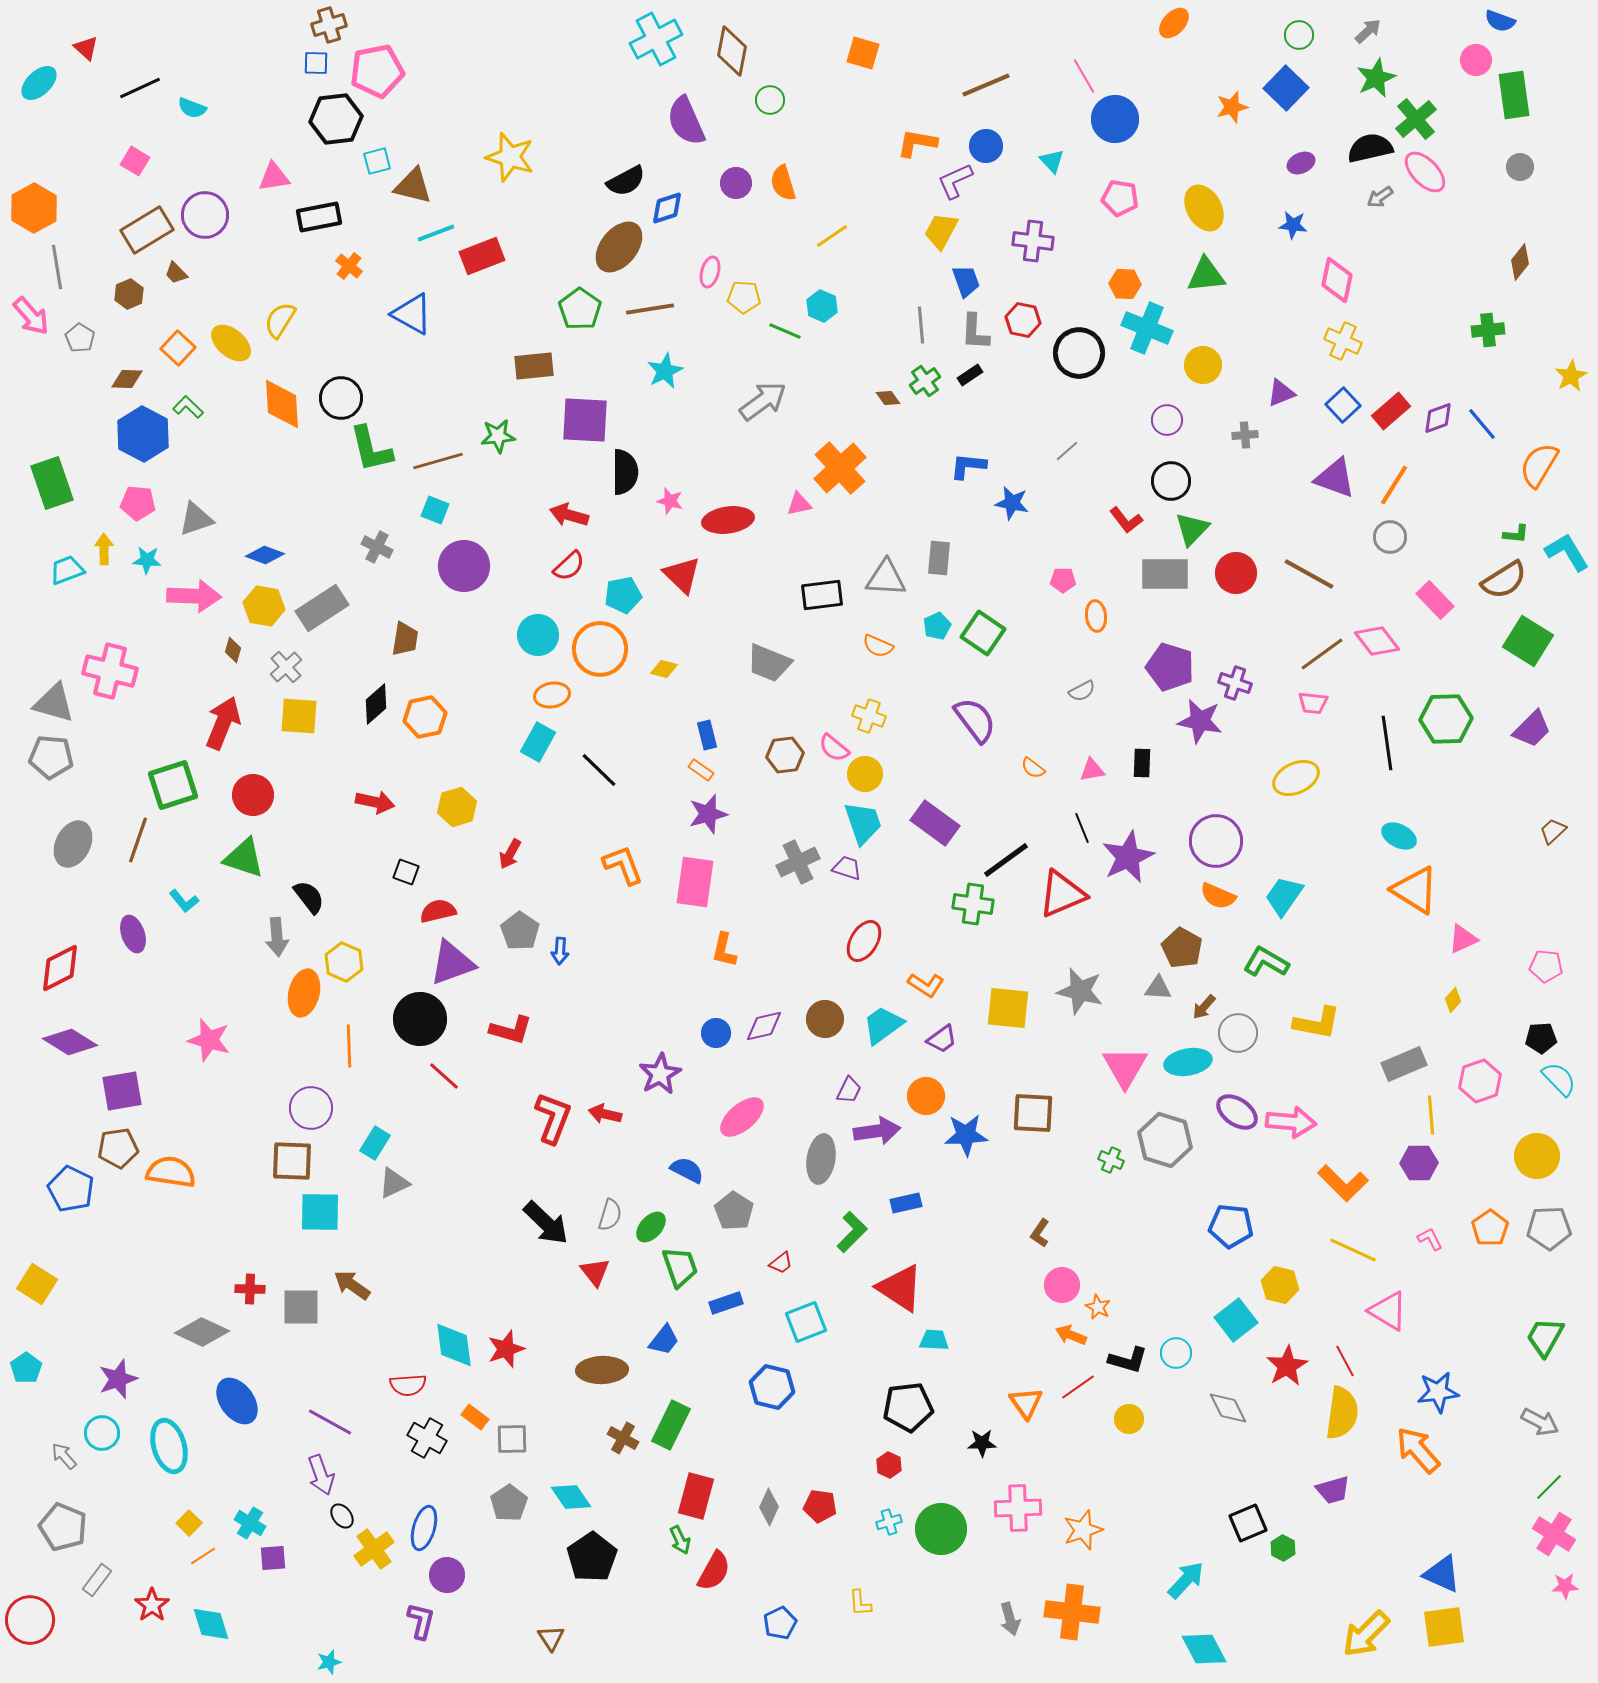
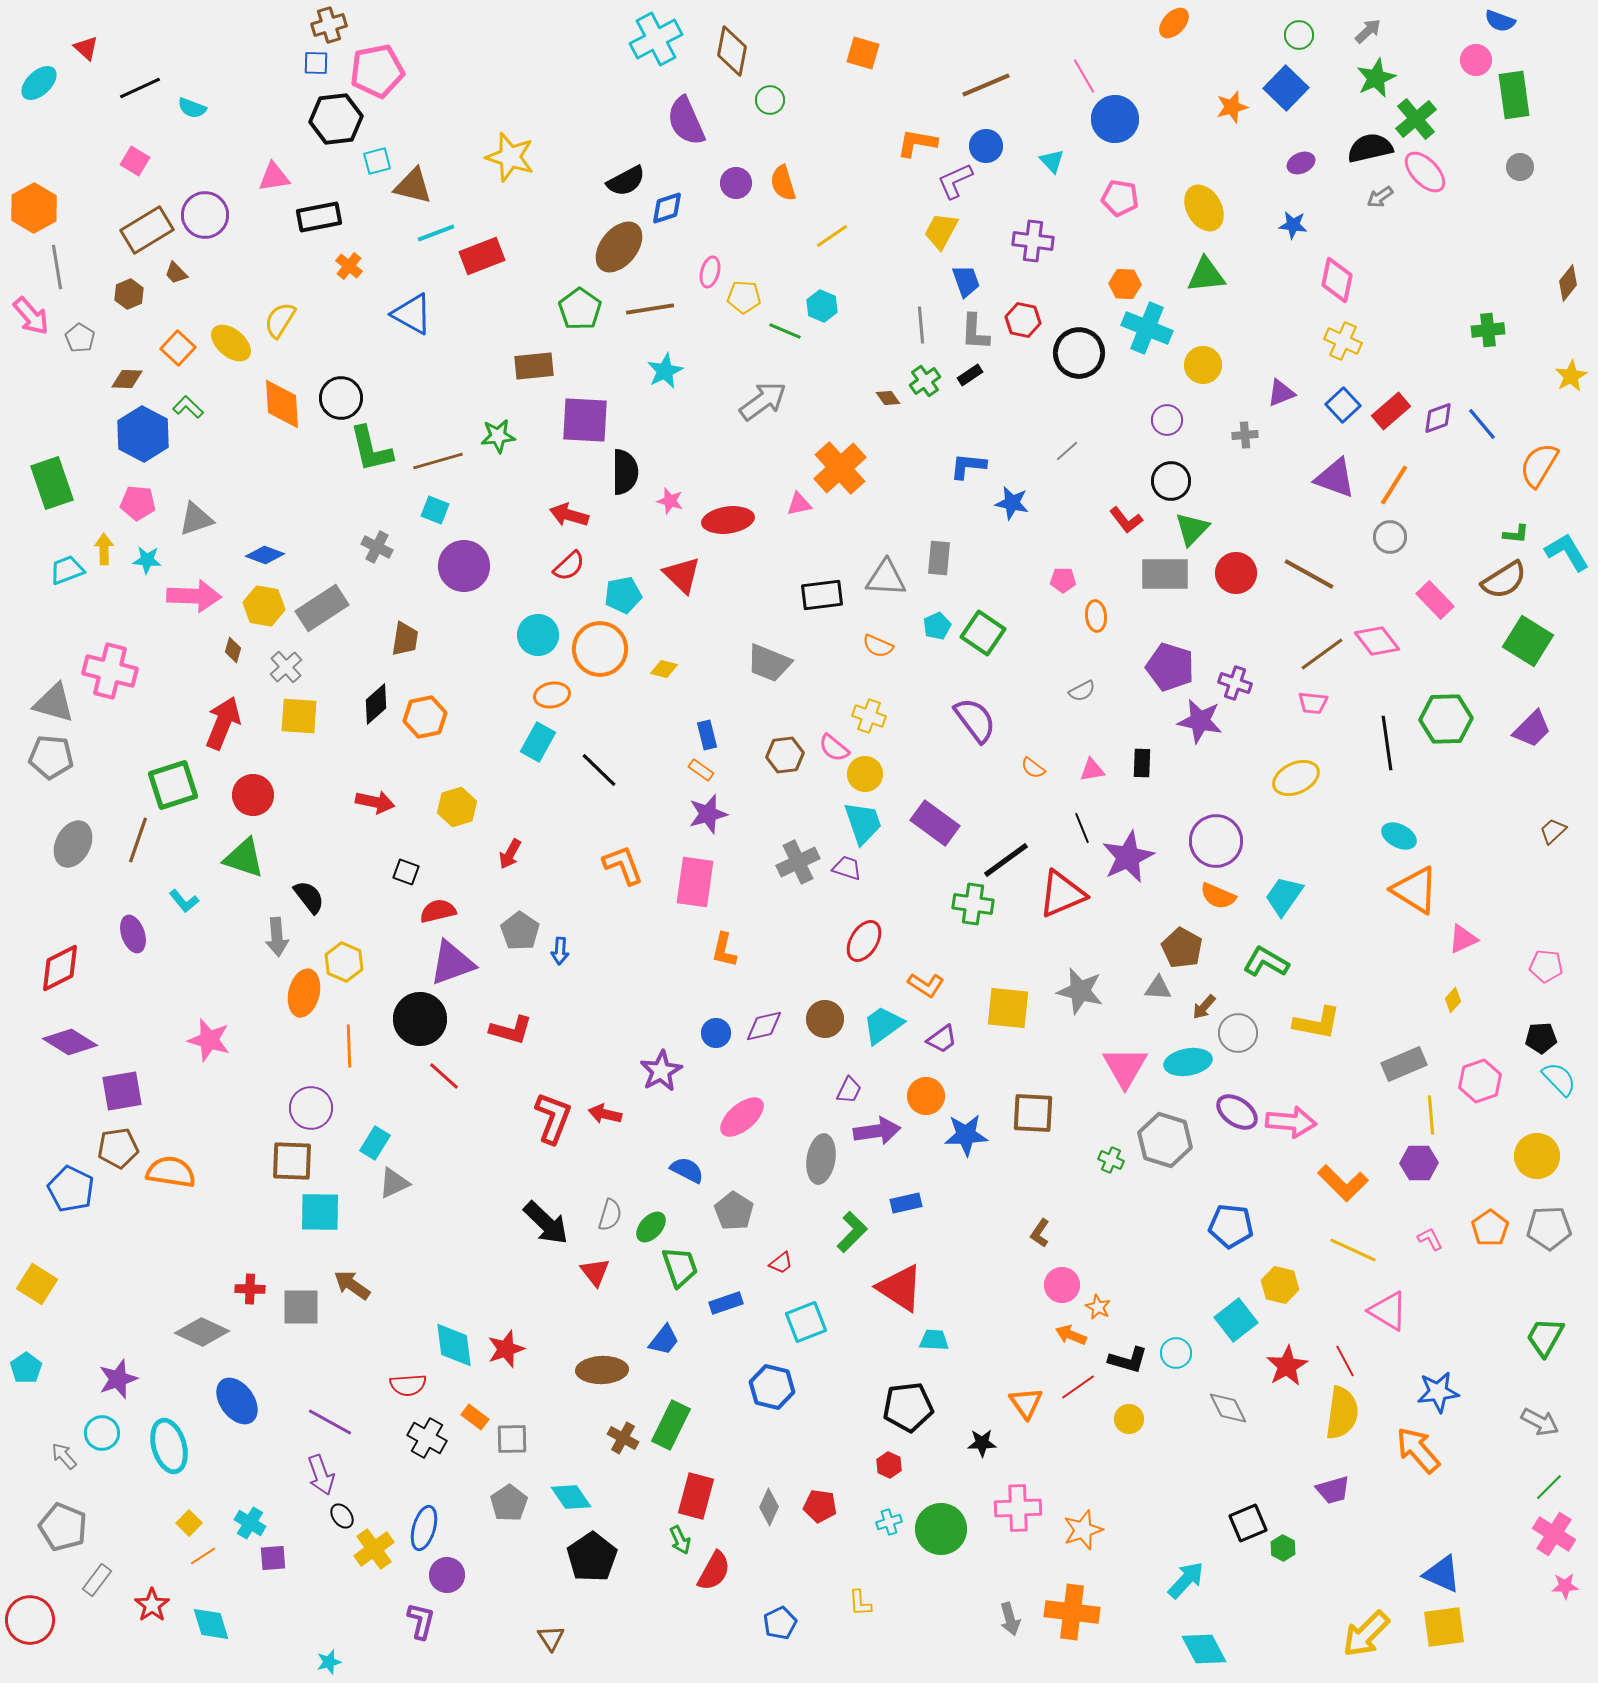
brown diamond at (1520, 262): moved 48 px right, 21 px down
purple star at (660, 1074): moved 1 px right, 3 px up
